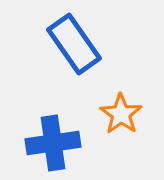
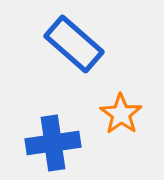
blue rectangle: rotated 14 degrees counterclockwise
